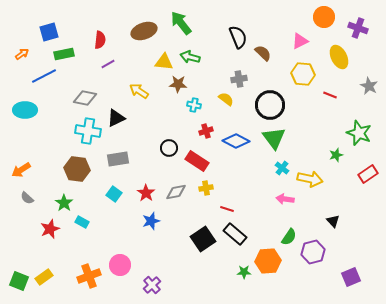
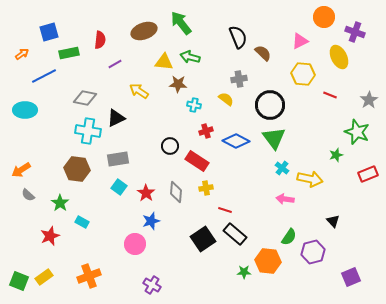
purple cross at (358, 28): moved 3 px left, 4 px down
green rectangle at (64, 54): moved 5 px right, 1 px up
purple line at (108, 64): moved 7 px right
gray star at (369, 86): moved 14 px down; rotated 12 degrees clockwise
green star at (359, 133): moved 2 px left, 1 px up
black circle at (169, 148): moved 1 px right, 2 px up
red rectangle at (368, 174): rotated 12 degrees clockwise
gray diamond at (176, 192): rotated 75 degrees counterclockwise
cyan square at (114, 194): moved 5 px right, 7 px up
gray semicircle at (27, 198): moved 1 px right, 3 px up
green star at (64, 203): moved 4 px left
red line at (227, 209): moved 2 px left, 1 px down
red star at (50, 229): moved 7 px down
orange hexagon at (268, 261): rotated 10 degrees clockwise
pink circle at (120, 265): moved 15 px right, 21 px up
purple cross at (152, 285): rotated 18 degrees counterclockwise
